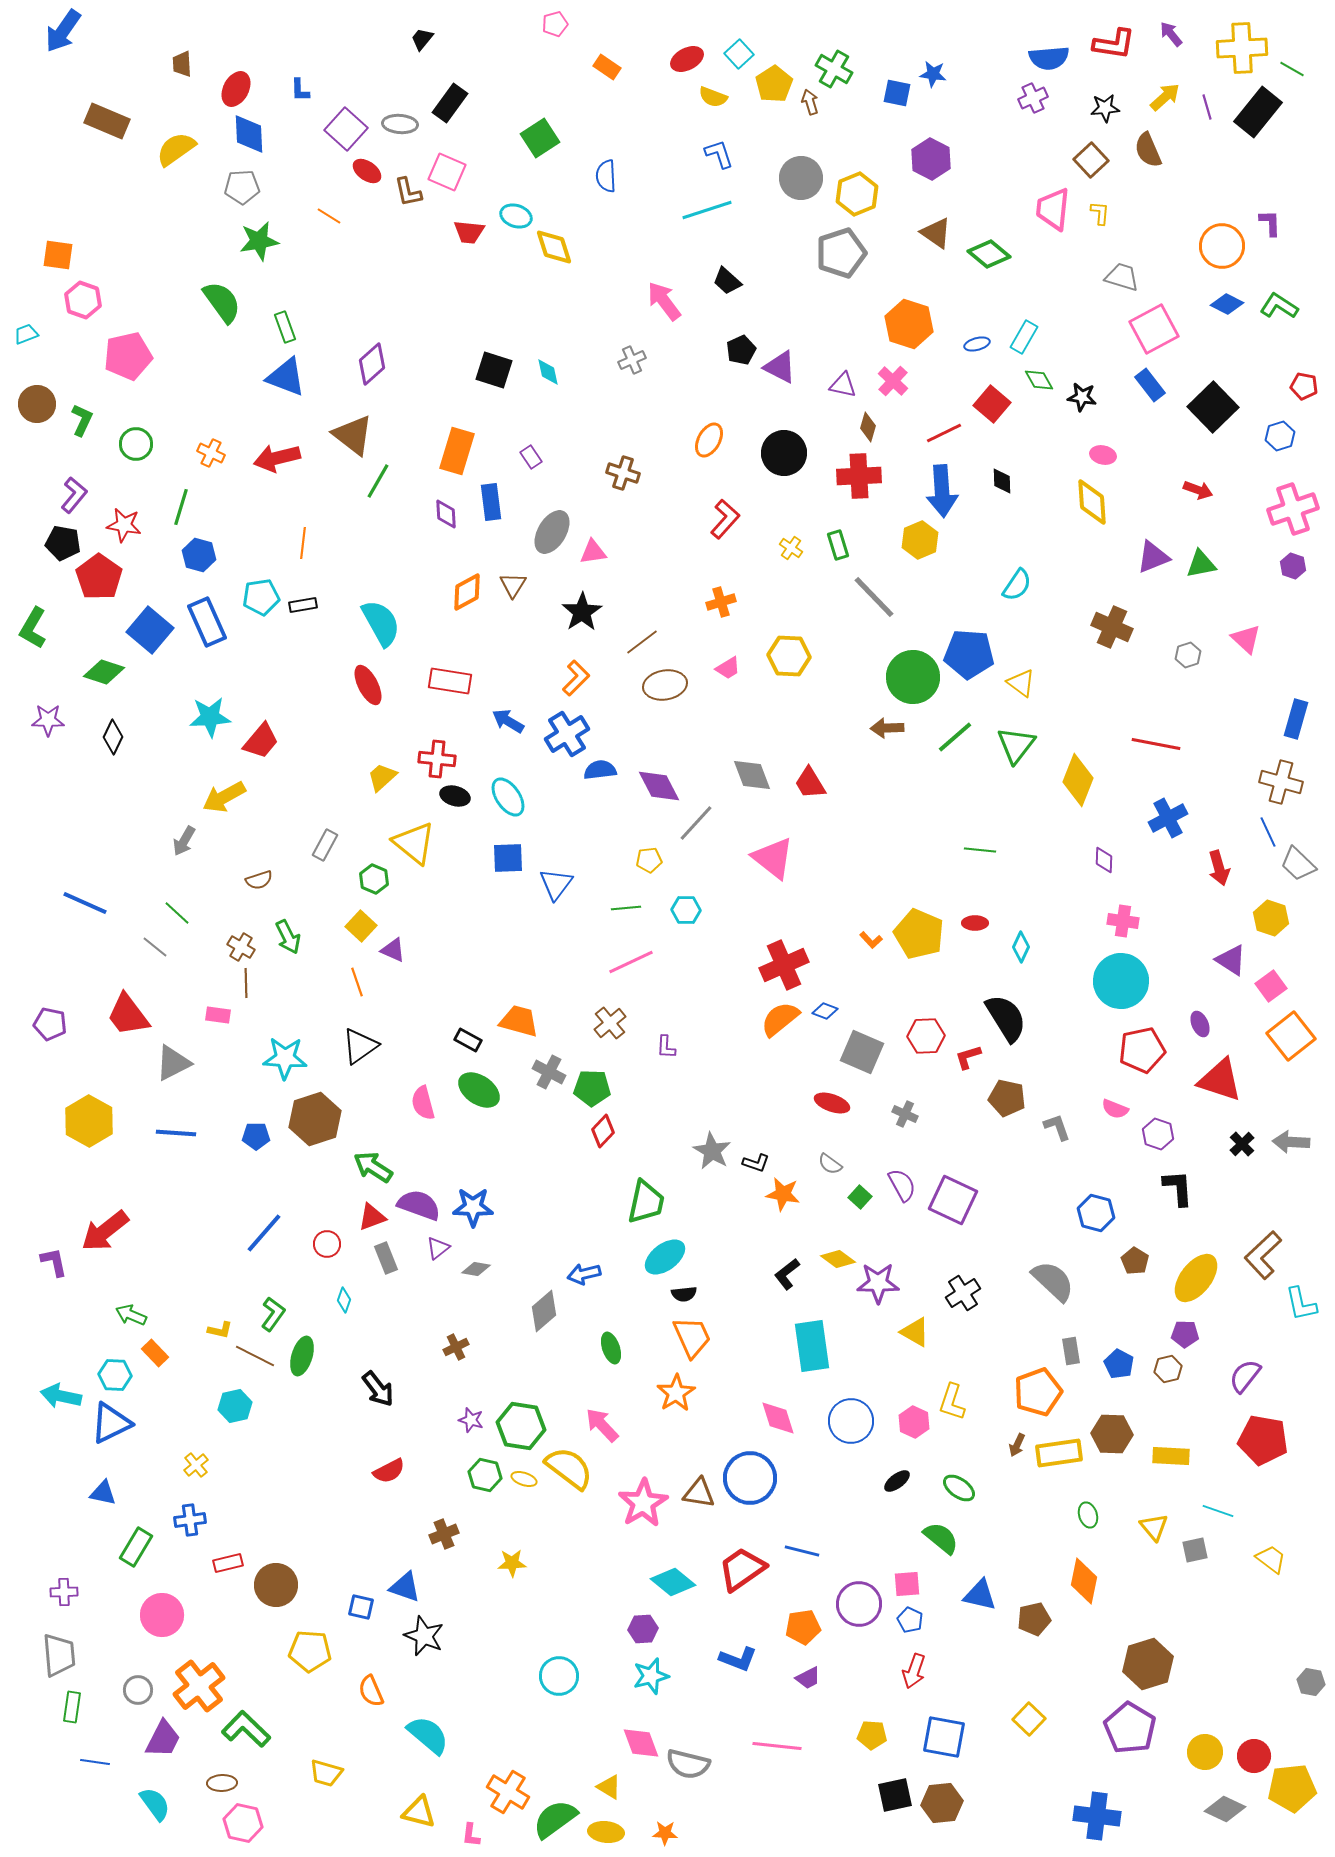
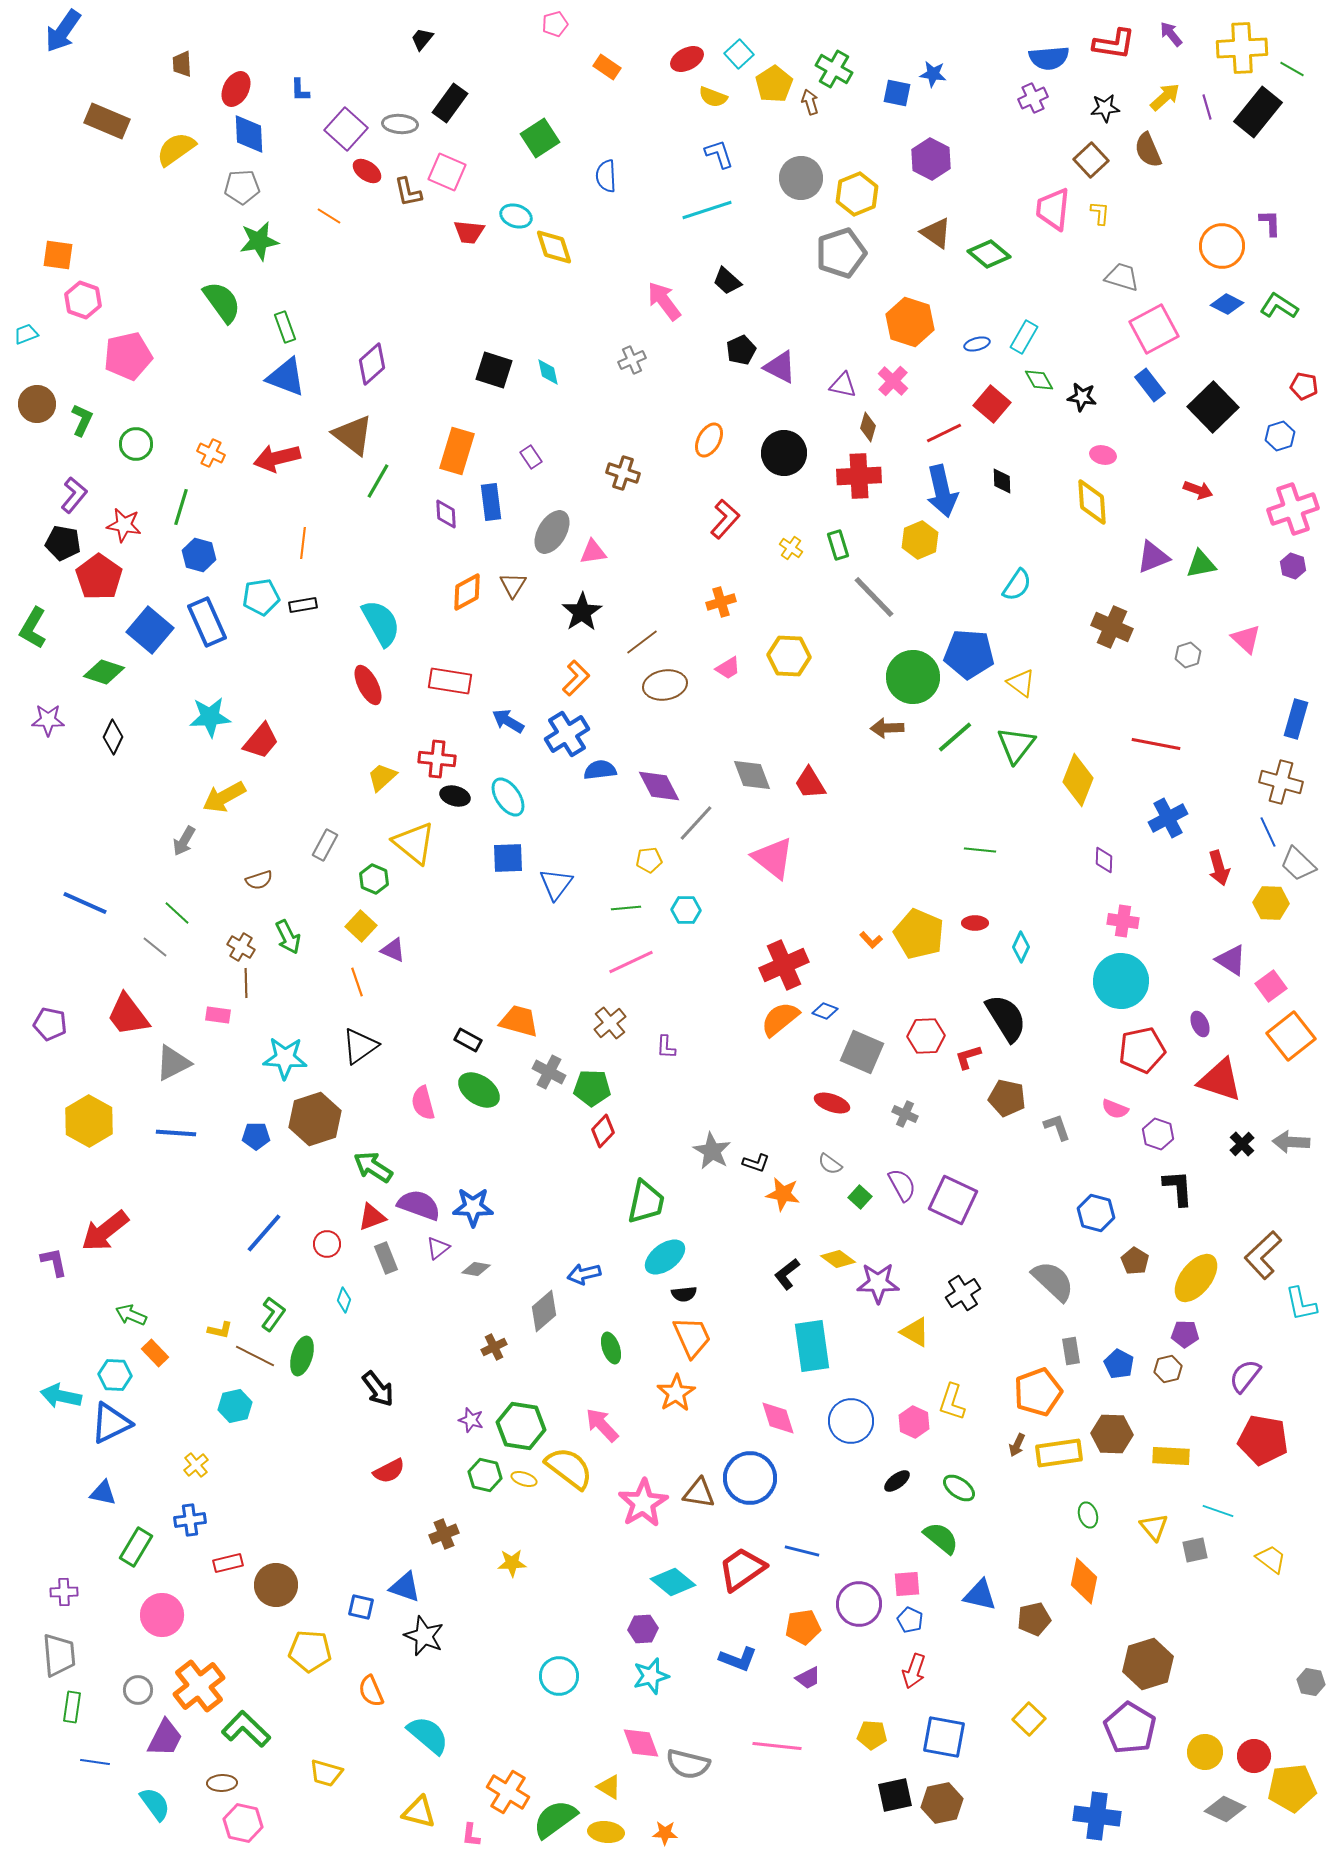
orange hexagon at (909, 324): moved 1 px right, 2 px up
blue arrow at (942, 491): rotated 9 degrees counterclockwise
yellow hexagon at (1271, 918): moved 15 px up; rotated 16 degrees counterclockwise
brown cross at (456, 1347): moved 38 px right
purple trapezoid at (163, 1739): moved 2 px right, 1 px up
brown hexagon at (942, 1803): rotated 6 degrees counterclockwise
